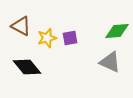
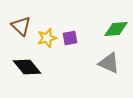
brown triangle: rotated 15 degrees clockwise
green diamond: moved 1 px left, 2 px up
gray triangle: moved 1 px left, 1 px down
